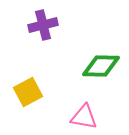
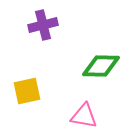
yellow square: moved 1 px left, 1 px up; rotated 16 degrees clockwise
pink triangle: moved 1 px up
